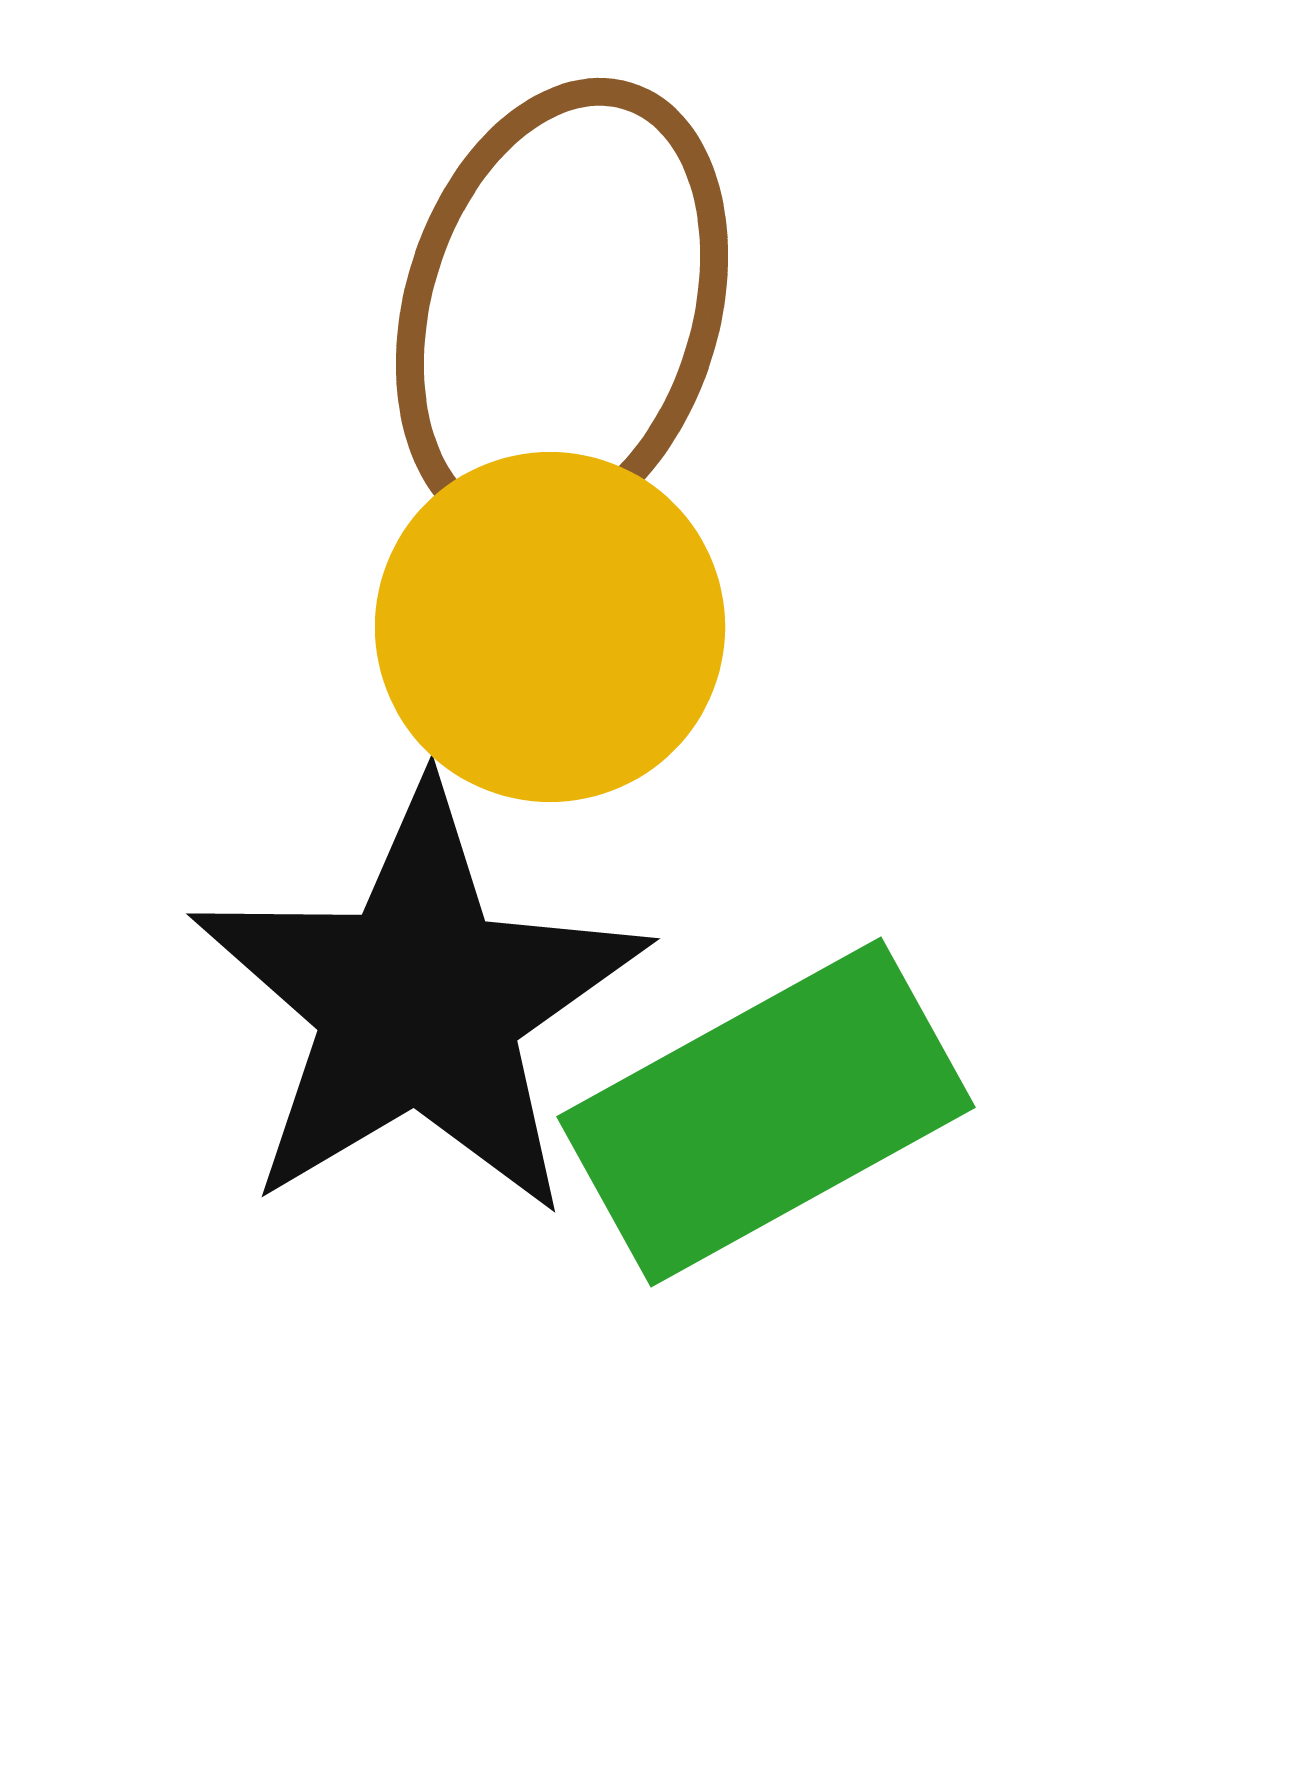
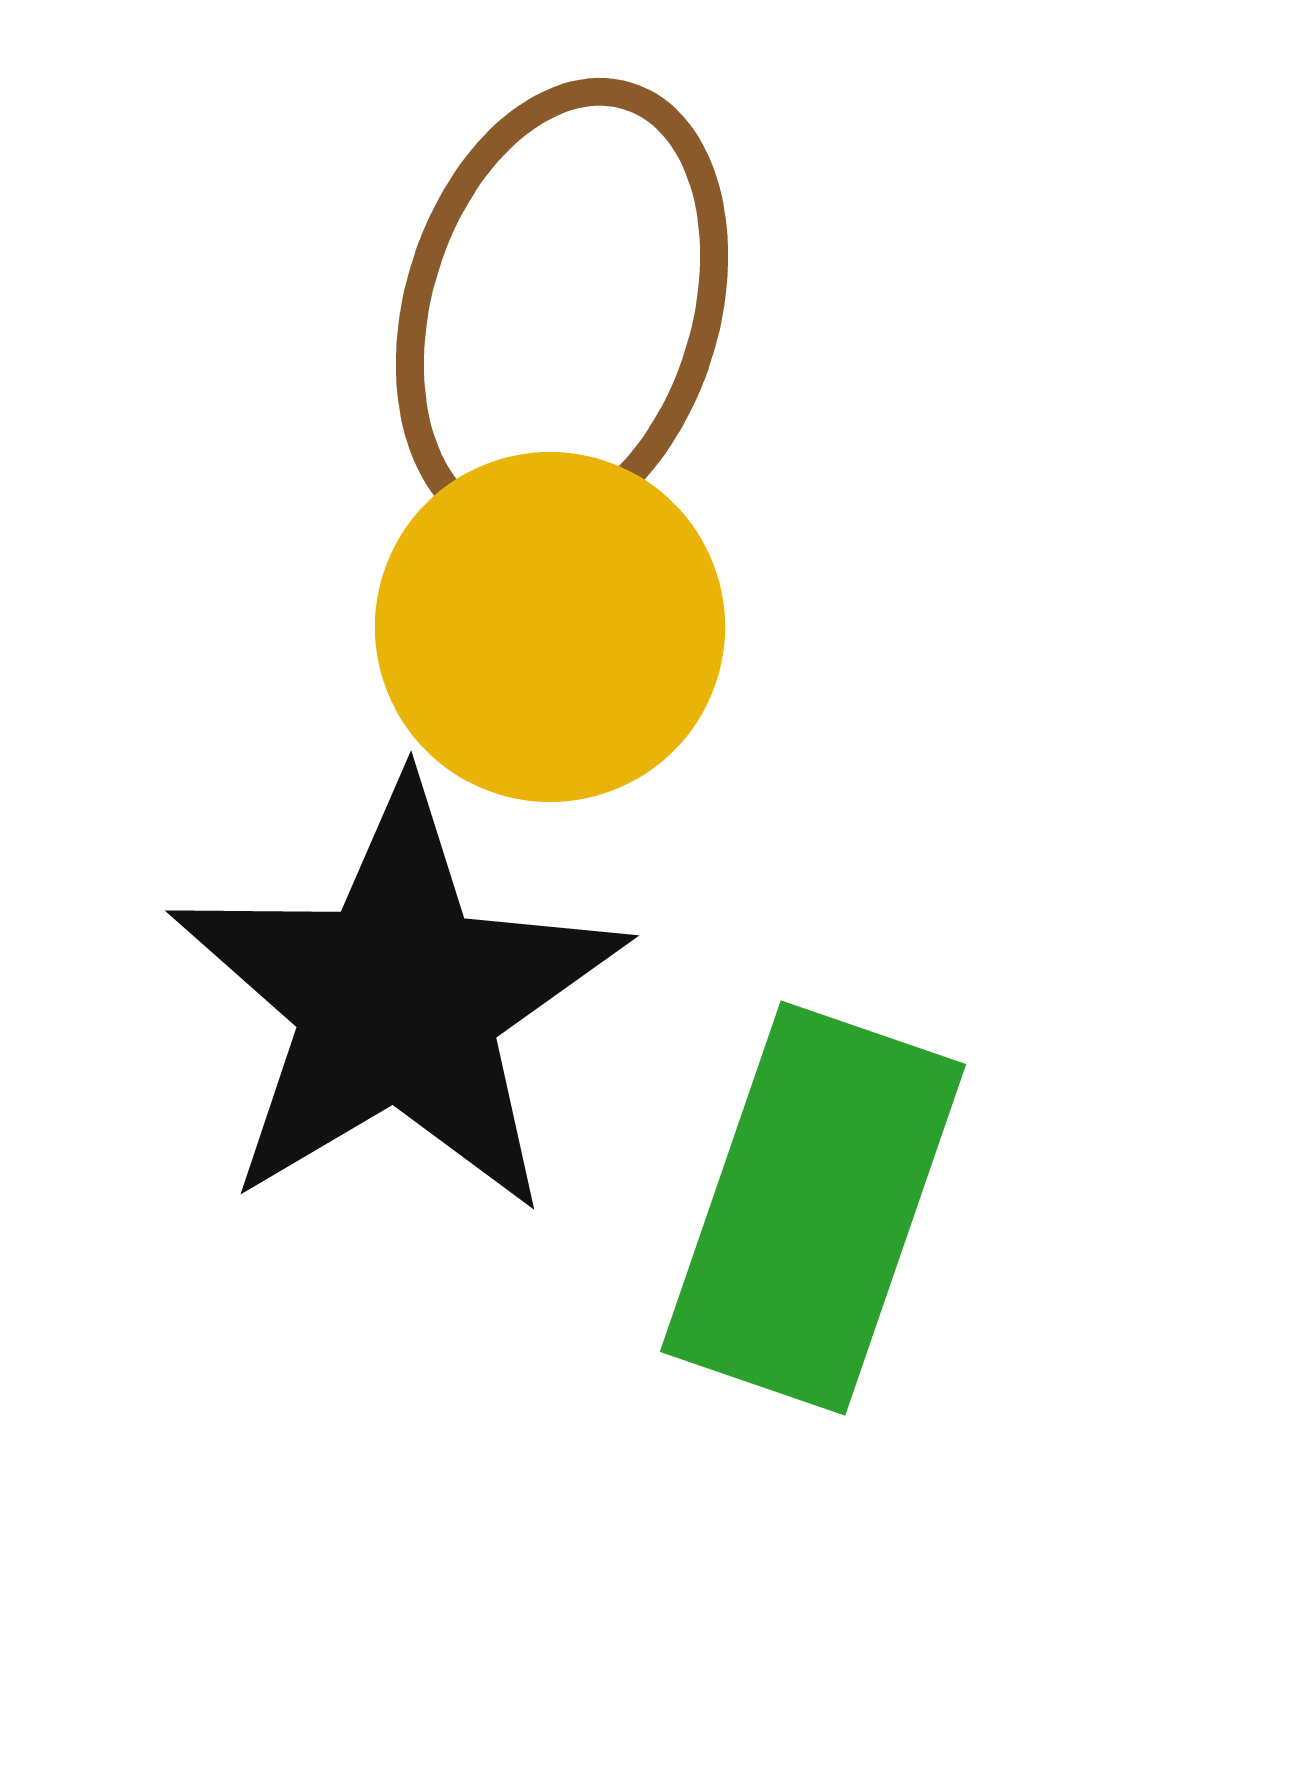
black star: moved 21 px left, 3 px up
green rectangle: moved 47 px right, 96 px down; rotated 42 degrees counterclockwise
